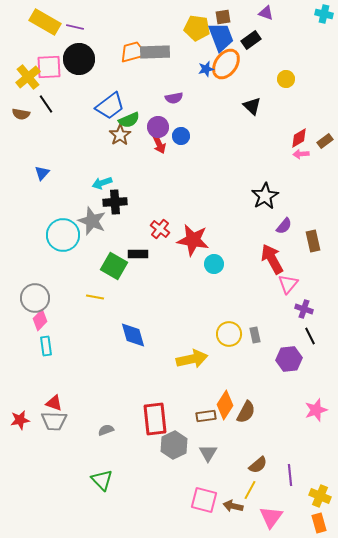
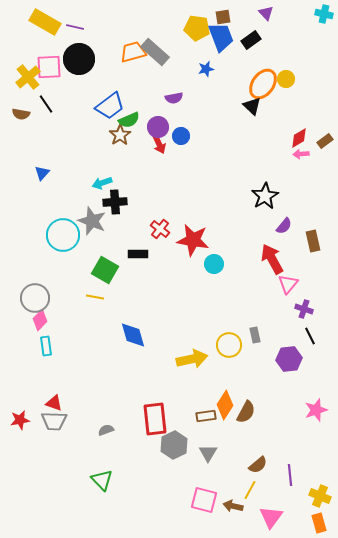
purple triangle at (266, 13): rotated 28 degrees clockwise
gray rectangle at (155, 52): rotated 44 degrees clockwise
orange ellipse at (226, 64): moved 37 px right, 20 px down
green square at (114, 266): moved 9 px left, 4 px down
yellow circle at (229, 334): moved 11 px down
